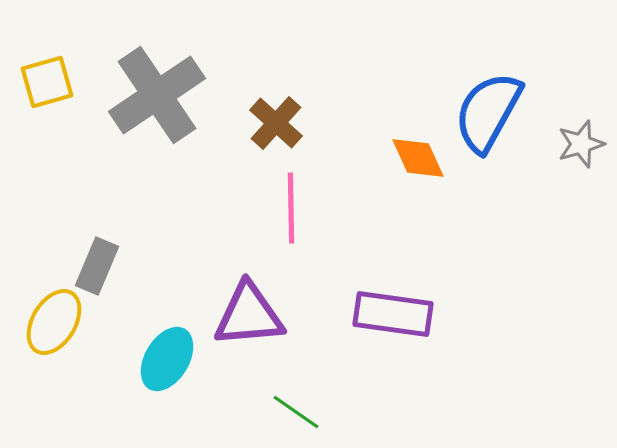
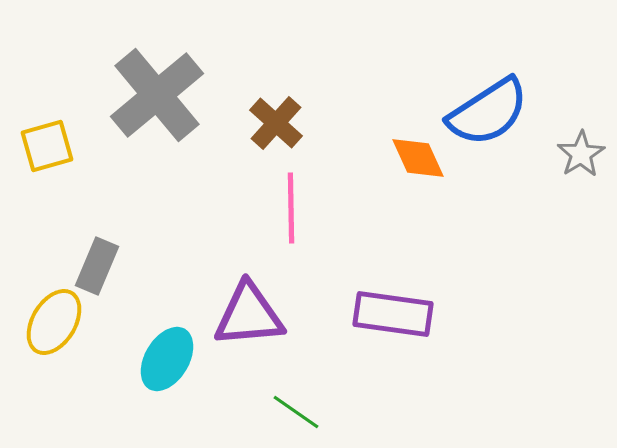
yellow square: moved 64 px down
gray cross: rotated 6 degrees counterclockwise
blue semicircle: rotated 152 degrees counterclockwise
gray star: moved 10 px down; rotated 15 degrees counterclockwise
